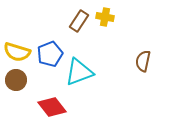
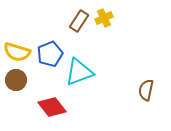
yellow cross: moved 1 px left, 1 px down; rotated 36 degrees counterclockwise
brown semicircle: moved 3 px right, 29 px down
